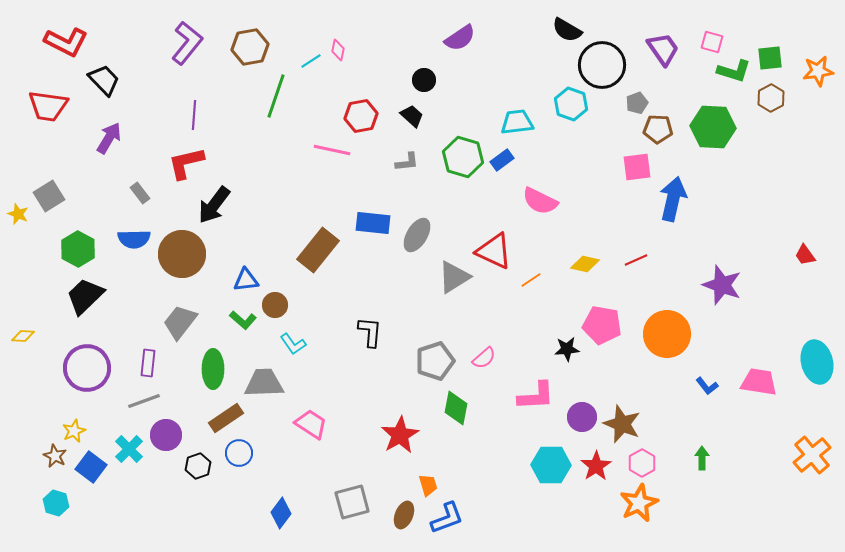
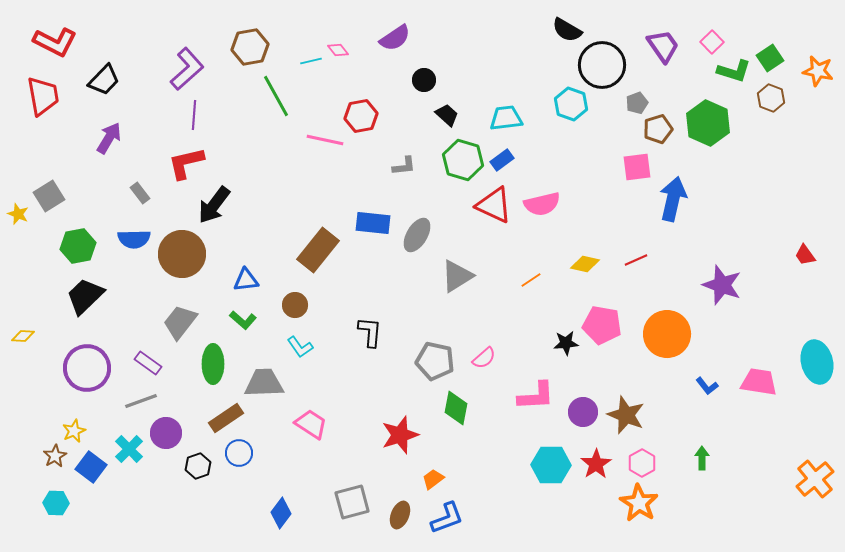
purple semicircle at (460, 38): moved 65 px left
red L-shape at (66, 42): moved 11 px left
pink square at (712, 42): rotated 30 degrees clockwise
purple L-shape at (187, 43): moved 26 px down; rotated 9 degrees clockwise
purple trapezoid at (663, 49): moved 3 px up
pink diamond at (338, 50): rotated 50 degrees counterclockwise
green square at (770, 58): rotated 28 degrees counterclockwise
cyan line at (311, 61): rotated 20 degrees clockwise
orange star at (818, 71): rotated 20 degrees clockwise
black trapezoid at (104, 80): rotated 88 degrees clockwise
green line at (276, 96): rotated 48 degrees counterclockwise
brown hexagon at (771, 98): rotated 12 degrees counterclockwise
red trapezoid at (48, 106): moved 5 px left, 10 px up; rotated 108 degrees counterclockwise
black trapezoid at (412, 116): moved 35 px right, 1 px up
cyan trapezoid at (517, 122): moved 11 px left, 4 px up
green hexagon at (713, 127): moved 5 px left, 4 px up; rotated 21 degrees clockwise
brown pentagon at (658, 129): rotated 20 degrees counterclockwise
pink line at (332, 150): moved 7 px left, 10 px up
green hexagon at (463, 157): moved 3 px down
gray L-shape at (407, 162): moved 3 px left, 4 px down
pink semicircle at (540, 201): moved 2 px right, 3 px down; rotated 39 degrees counterclockwise
green hexagon at (78, 249): moved 3 px up; rotated 20 degrees clockwise
red triangle at (494, 251): moved 46 px up
gray triangle at (454, 277): moved 3 px right, 1 px up
brown circle at (275, 305): moved 20 px right
cyan L-shape at (293, 344): moved 7 px right, 3 px down
black star at (567, 349): moved 1 px left, 6 px up
gray pentagon at (435, 361): rotated 30 degrees clockwise
purple rectangle at (148, 363): rotated 60 degrees counterclockwise
green ellipse at (213, 369): moved 5 px up
gray line at (144, 401): moved 3 px left
purple circle at (582, 417): moved 1 px right, 5 px up
brown star at (622, 424): moved 4 px right, 9 px up
purple circle at (166, 435): moved 2 px up
red star at (400, 435): rotated 12 degrees clockwise
orange cross at (812, 455): moved 3 px right, 24 px down
brown star at (55, 456): rotated 15 degrees clockwise
red star at (596, 466): moved 2 px up
orange trapezoid at (428, 485): moved 5 px right, 6 px up; rotated 110 degrees counterclockwise
cyan hexagon at (56, 503): rotated 15 degrees counterclockwise
orange star at (639, 503): rotated 15 degrees counterclockwise
brown ellipse at (404, 515): moved 4 px left
